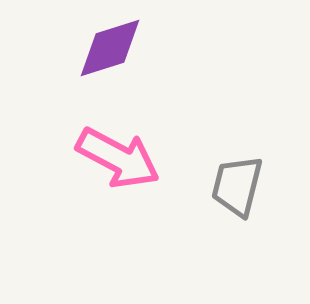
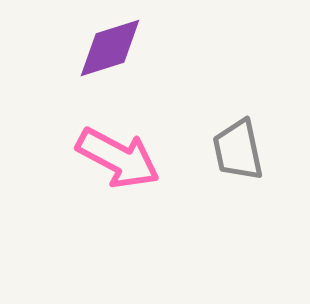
gray trapezoid: moved 1 px right, 36 px up; rotated 26 degrees counterclockwise
